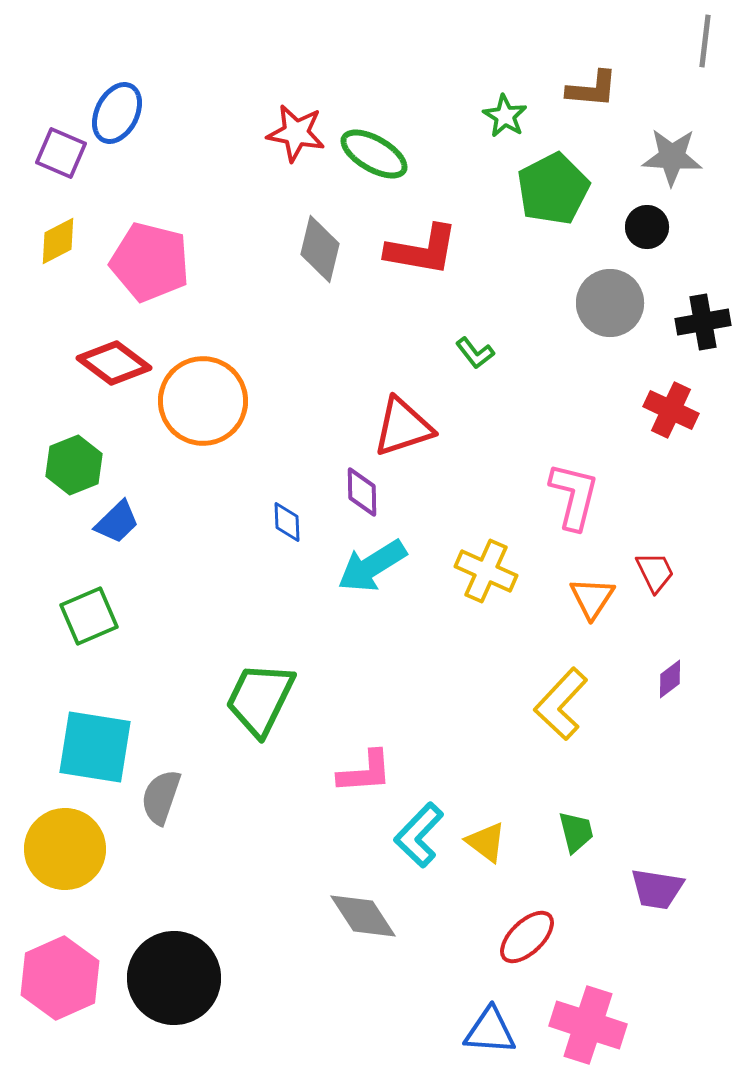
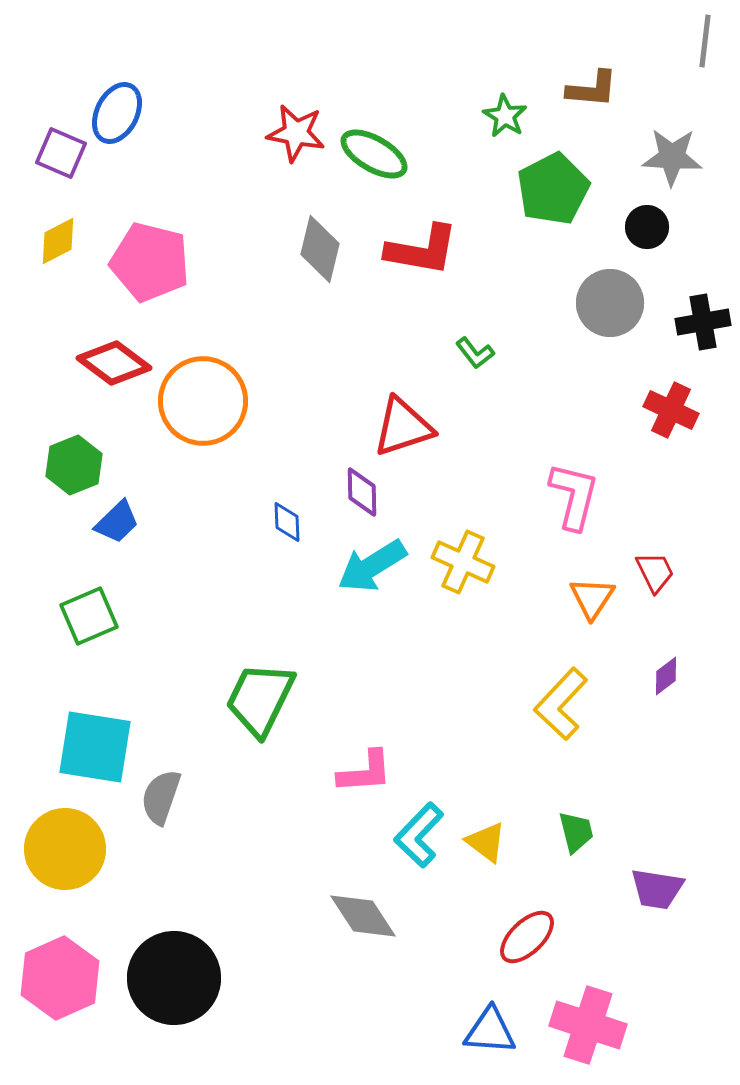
yellow cross at (486, 571): moved 23 px left, 9 px up
purple diamond at (670, 679): moved 4 px left, 3 px up
